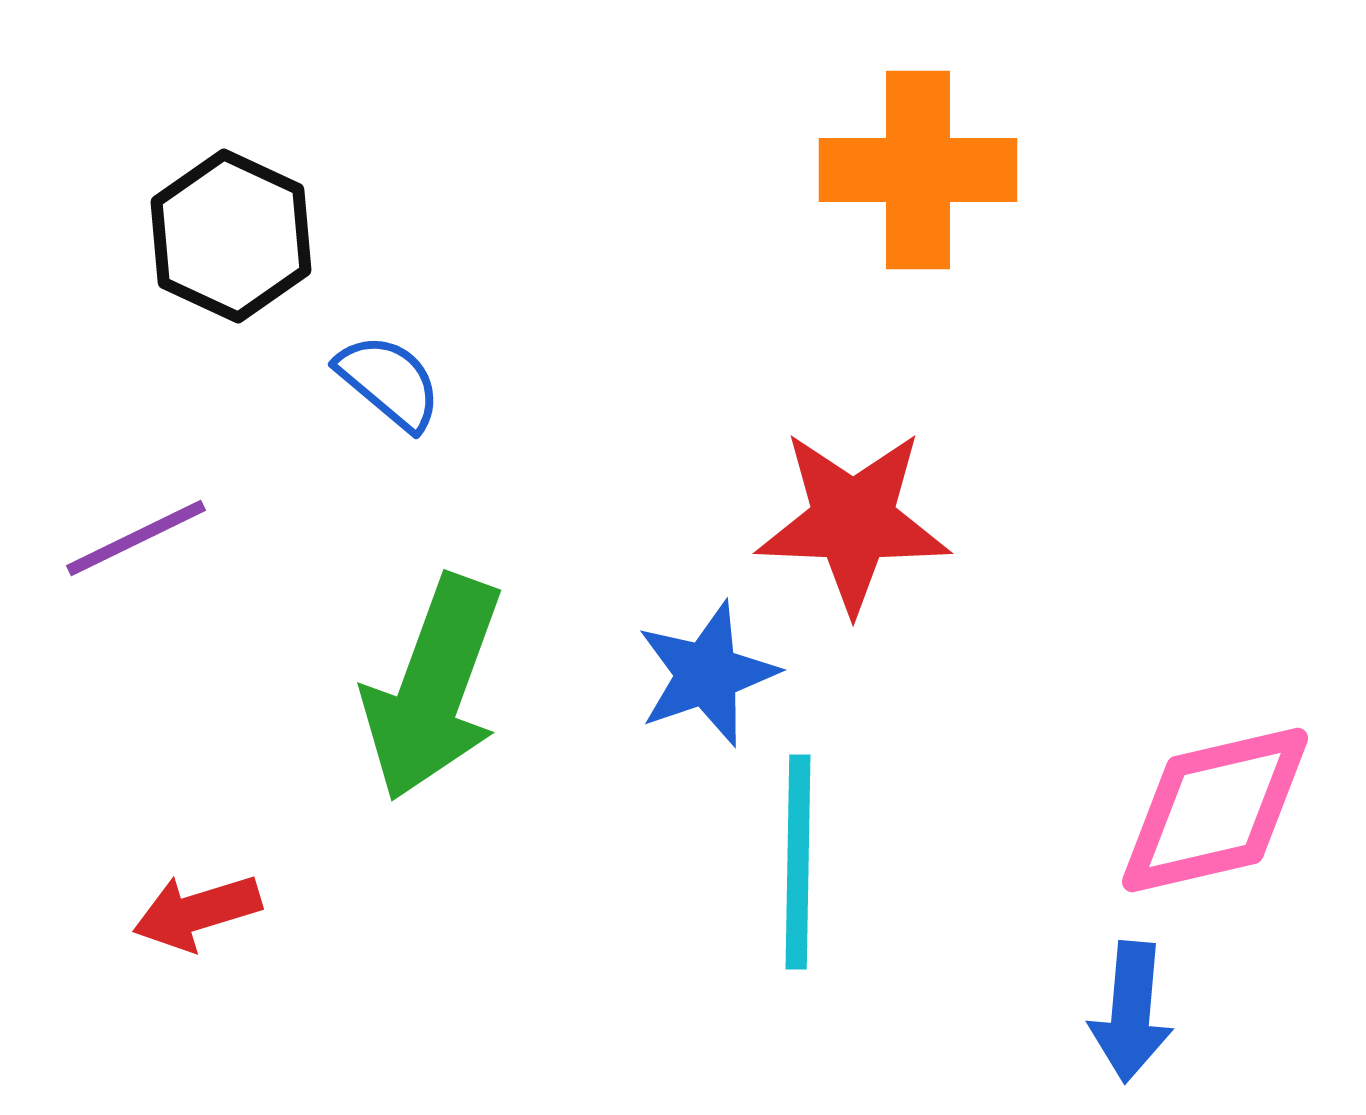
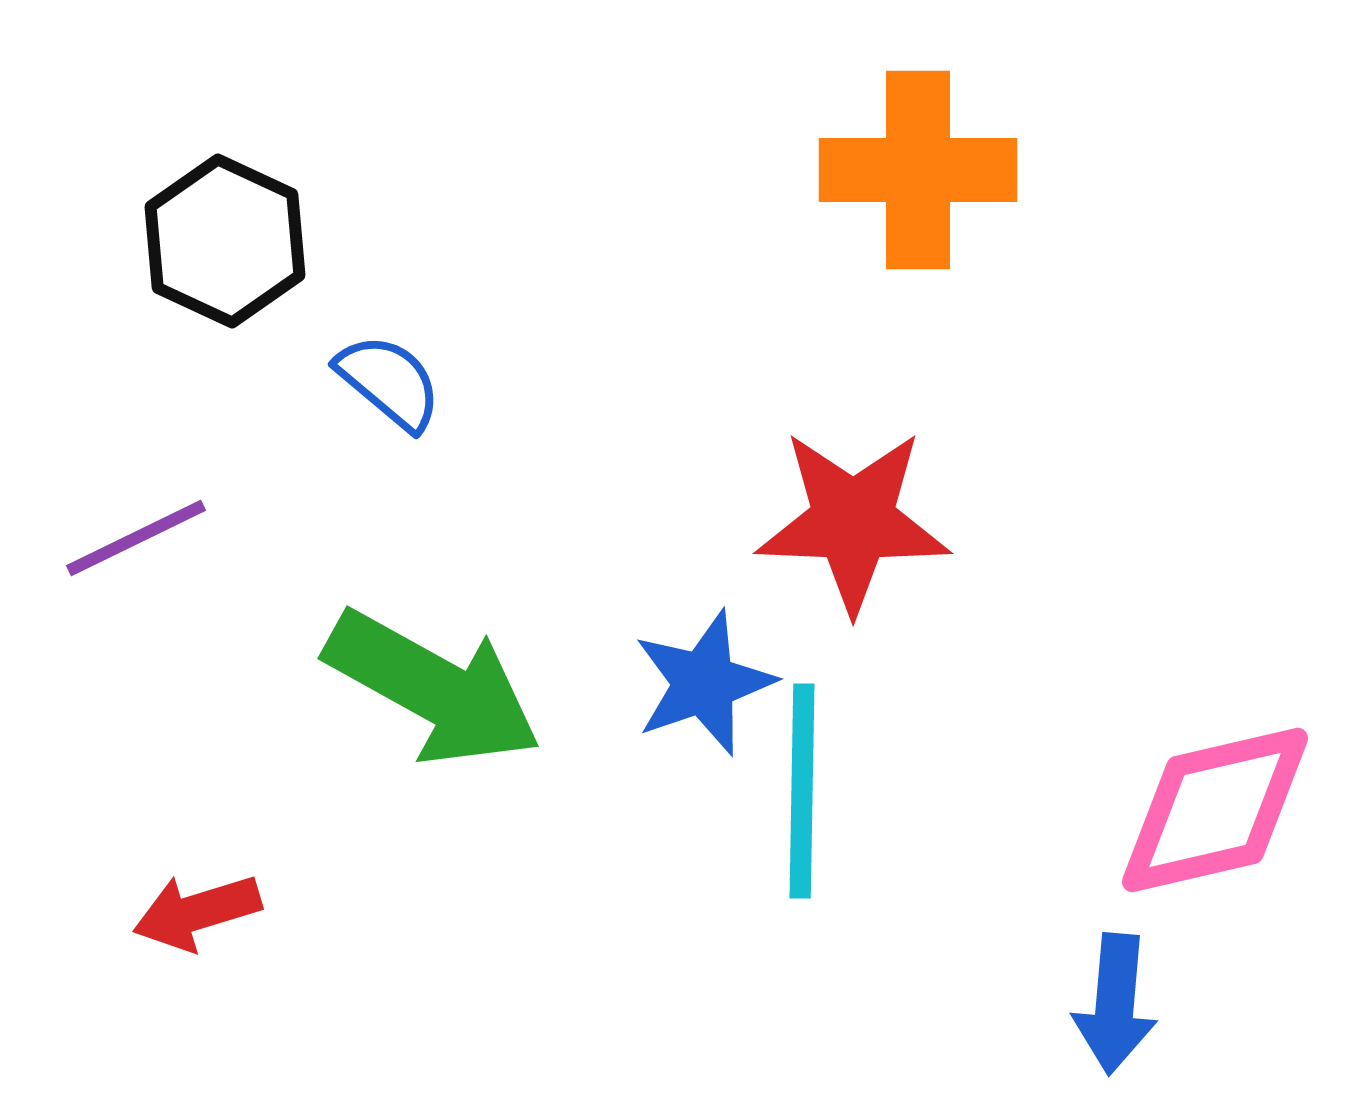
black hexagon: moved 6 px left, 5 px down
blue star: moved 3 px left, 9 px down
green arrow: rotated 81 degrees counterclockwise
cyan line: moved 4 px right, 71 px up
blue arrow: moved 16 px left, 8 px up
